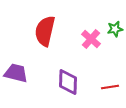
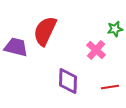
red semicircle: rotated 12 degrees clockwise
pink cross: moved 5 px right, 11 px down
purple trapezoid: moved 26 px up
purple diamond: moved 1 px up
